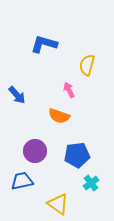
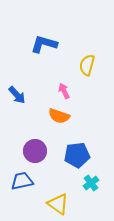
pink arrow: moved 5 px left, 1 px down
